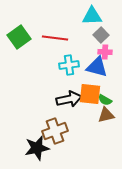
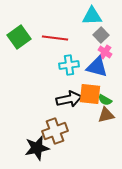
pink cross: rotated 32 degrees clockwise
